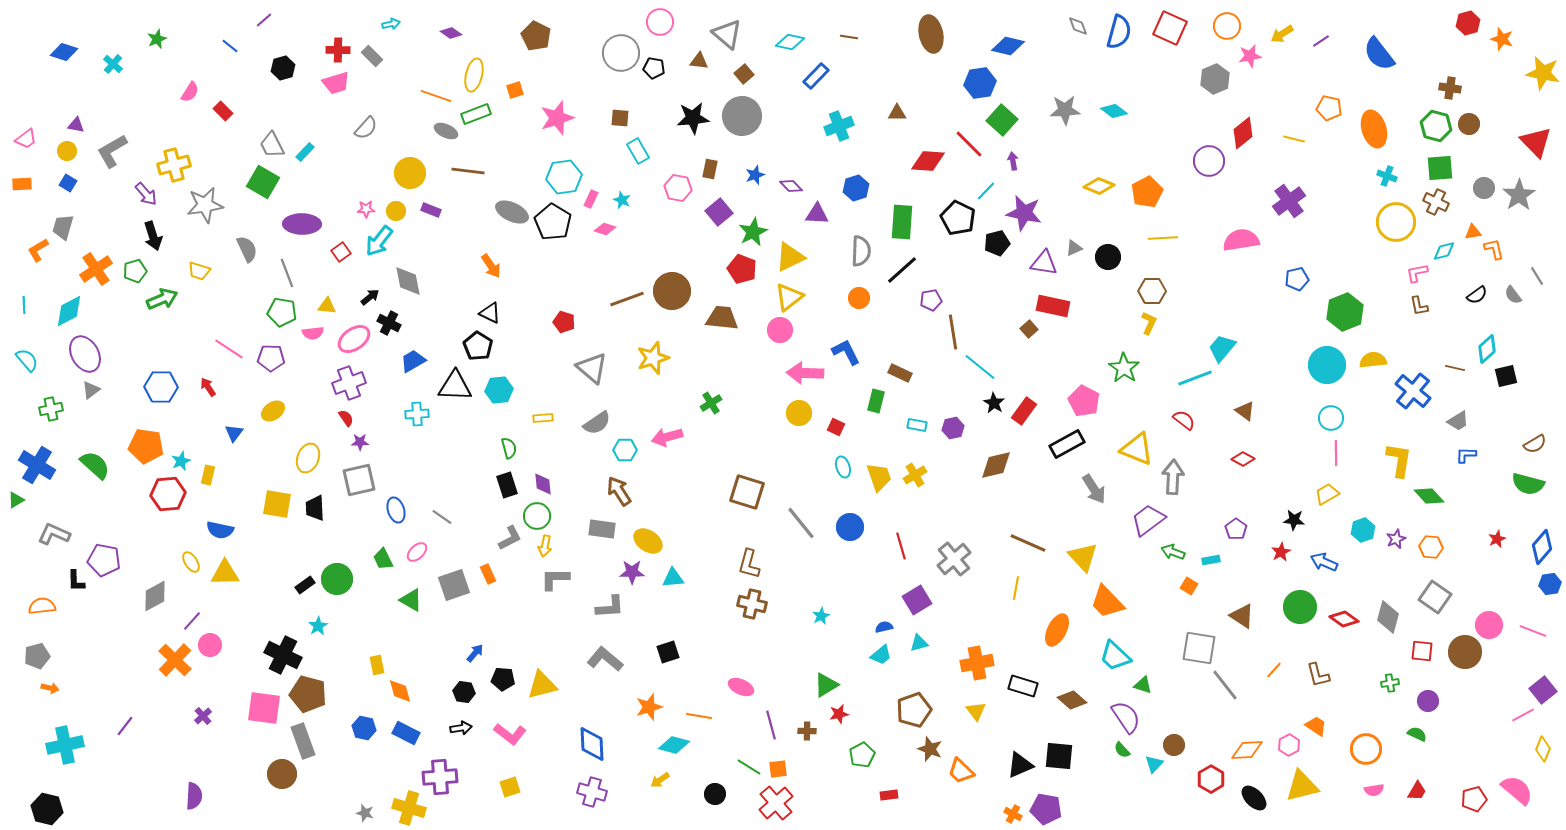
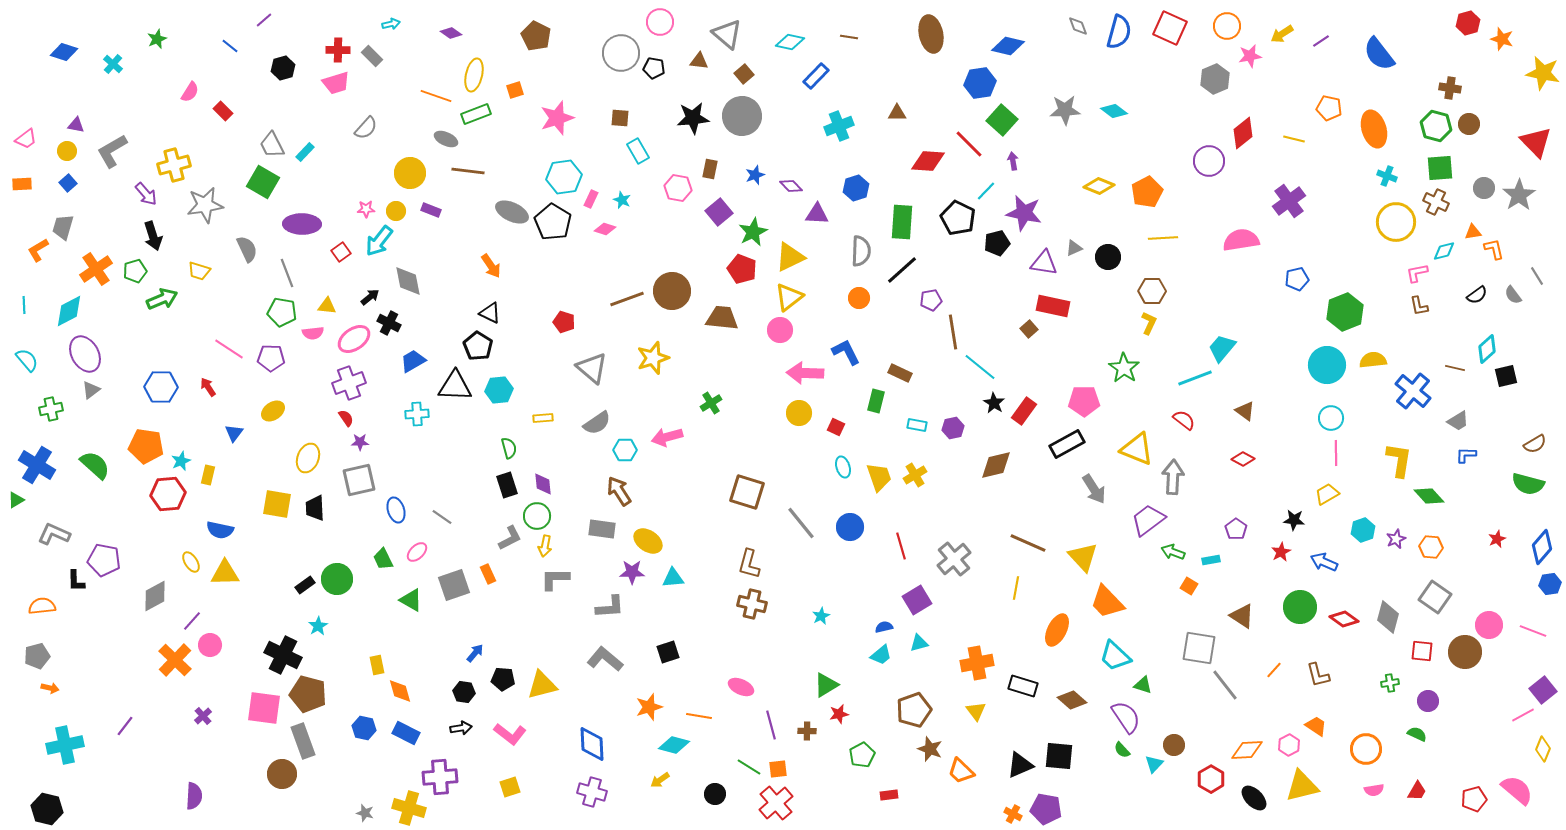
gray ellipse at (446, 131): moved 8 px down
blue square at (68, 183): rotated 18 degrees clockwise
pink pentagon at (1084, 401): rotated 28 degrees counterclockwise
